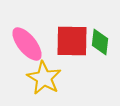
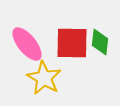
red square: moved 2 px down
